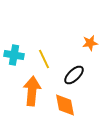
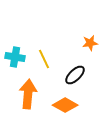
cyan cross: moved 1 px right, 2 px down
black ellipse: moved 1 px right
orange arrow: moved 4 px left, 3 px down
orange diamond: rotated 50 degrees counterclockwise
